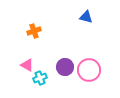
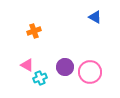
blue triangle: moved 9 px right; rotated 16 degrees clockwise
pink circle: moved 1 px right, 2 px down
